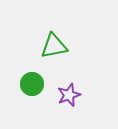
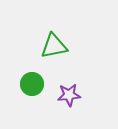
purple star: rotated 15 degrees clockwise
